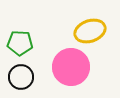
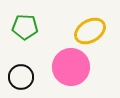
yellow ellipse: rotated 12 degrees counterclockwise
green pentagon: moved 5 px right, 16 px up
